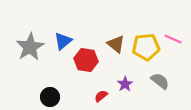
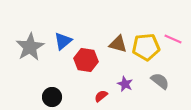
brown triangle: moved 2 px right; rotated 24 degrees counterclockwise
purple star: rotated 14 degrees counterclockwise
black circle: moved 2 px right
